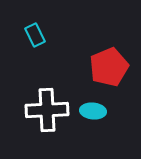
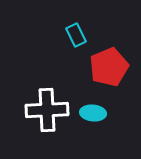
cyan rectangle: moved 41 px right
cyan ellipse: moved 2 px down
